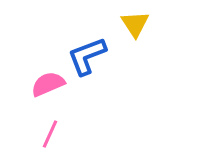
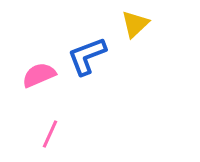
yellow triangle: rotated 20 degrees clockwise
pink semicircle: moved 9 px left, 9 px up
